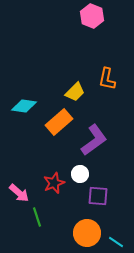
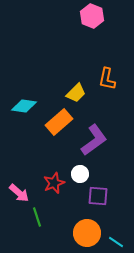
yellow trapezoid: moved 1 px right, 1 px down
